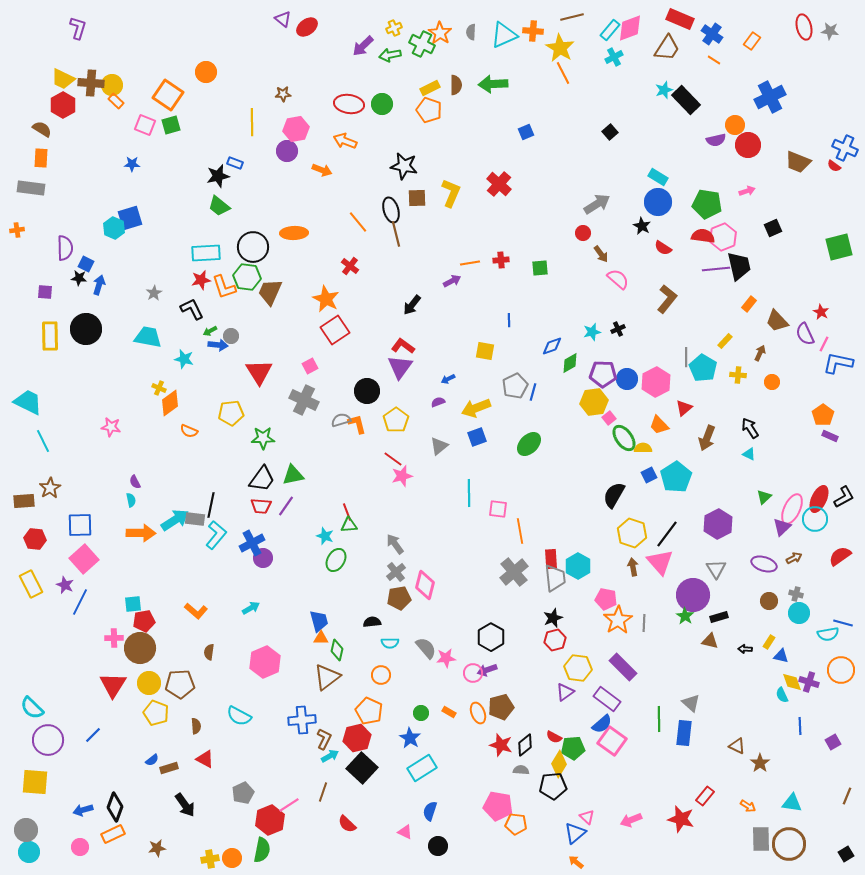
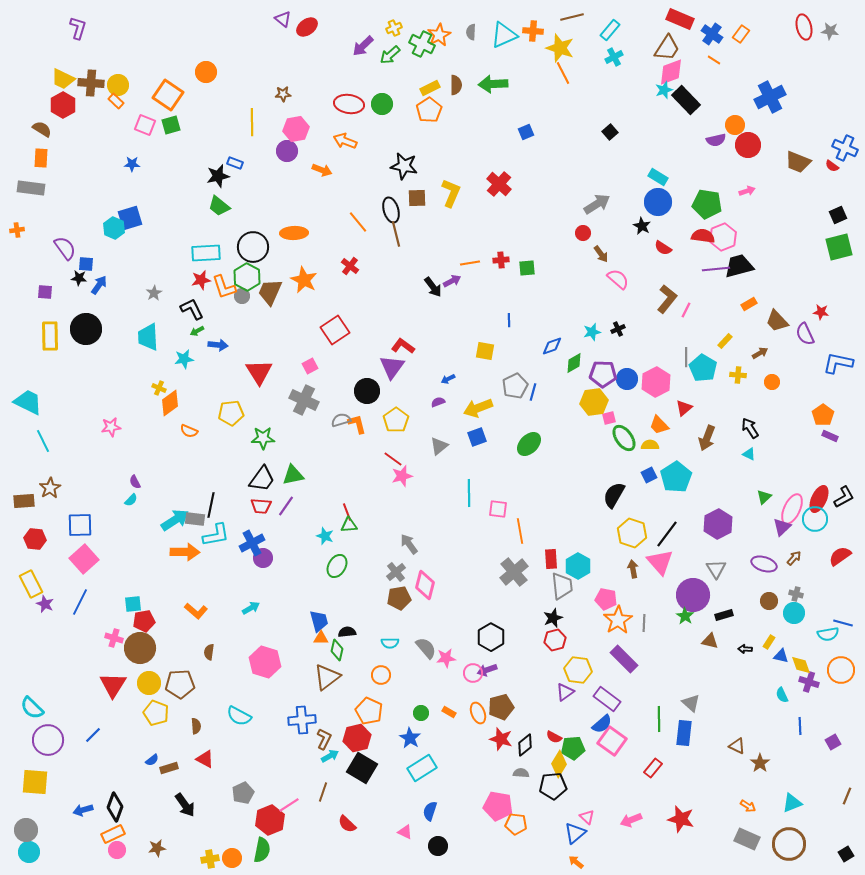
pink diamond at (630, 28): moved 41 px right, 44 px down
orange star at (440, 33): moved 1 px left, 2 px down; rotated 10 degrees clockwise
orange rectangle at (752, 41): moved 11 px left, 7 px up
yellow star at (560, 48): rotated 12 degrees counterclockwise
green arrow at (390, 55): rotated 30 degrees counterclockwise
yellow circle at (112, 85): moved 6 px right
orange pentagon at (429, 110): rotated 20 degrees clockwise
red semicircle at (834, 166): moved 2 px left
black square at (773, 228): moved 65 px right, 13 px up
purple semicircle at (65, 248): rotated 35 degrees counterclockwise
blue square at (86, 264): rotated 21 degrees counterclockwise
black trapezoid at (739, 266): rotated 92 degrees counterclockwise
green square at (540, 268): moved 13 px left
green hexagon at (247, 277): rotated 20 degrees clockwise
blue arrow at (99, 285): rotated 18 degrees clockwise
orange star at (326, 299): moved 22 px left, 19 px up
orange rectangle at (749, 304): rotated 21 degrees clockwise
black arrow at (412, 305): moved 21 px right, 18 px up; rotated 75 degrees counterclockwise
red star at (821, 312): rotated 21 degrees counterclockwise
green arrow at (210, 331): moved 13 px left
gray circle at (231, 336): moved 11 px right, 40 px up
cyan trapezoid at (148, 337): rotated 104 degrees counterclockwise
pink line at (824, 344): moved 138 px left, 34 px up
brown arrow at (760, 353): rotated 35 degrees clockwise
cyan star at (184, 359): rotated 24 degrees counterclockwise
green diamond at (570, 363): moved 4 px right
purple triangle at (400, 367): moved 8 px left
yellow arrow at (476, 408): moved 2 px right
pink square at (609, 418): rotated 24 degrees clockwise
pink star at (111, 427): rotated 18 degrees counterclockwise
yellow semicircle at (643, 448): moved 7 px right, 3 px up
cyan semicircle at (131, 500): rotated 56 degrees clockwise
orange arrow at (141, 533): moved 44 px right, 19 px down
cyan L-shape at (216, 535): rotated 40 degrees clockwise
gray arrow at (395, 544): moved 14 px right
brown arrow at (794, 558): rotated 21 degrees counterclockwise
green ellipse at (336, 560): moved 1 px right, 6 px down
brown arrow at (633, 567): moved 2 px down
gray trapezoid at (555, 578): moved 7 px right, 8 px down
purple star at (65, 585): moved 20 px left, 19 px down
cyan circle at (799, 613): moved 5 px left
black rectangle at (719, 617): moved 5 px right, 2 px up
black semicircle at (372, 622): moved 25 px left, 10 px down
pink cross at (114, 638): rotated 18 degrees clockwise
pink hexagon at (265, 662): rotated 20 degrees counterclockwise
purple rectangle at (623, 667): moved 1 px right, 8 px up
yellow hexagon at (578, 668): moved 2 px down
yellow diamond at (792, 682): moved 9 px right, 17 px up
red star at (501, 745): moved 6 px up
black square at (362, 768): rotated 12 degrees counterclockwise
gray semicircle at (521, 770): moved 3 px down
red rectangle at (705, 796): moved 52 px left, 28 px up
cyan triangle at (792, 803): rotated 30 degrees counterclockwise
gray rectangle at (761, 839): moved 14 px left; rotated 65 degrees counterclockwise
pink circle at (80, 847): moved 37 px right, 3 px down
